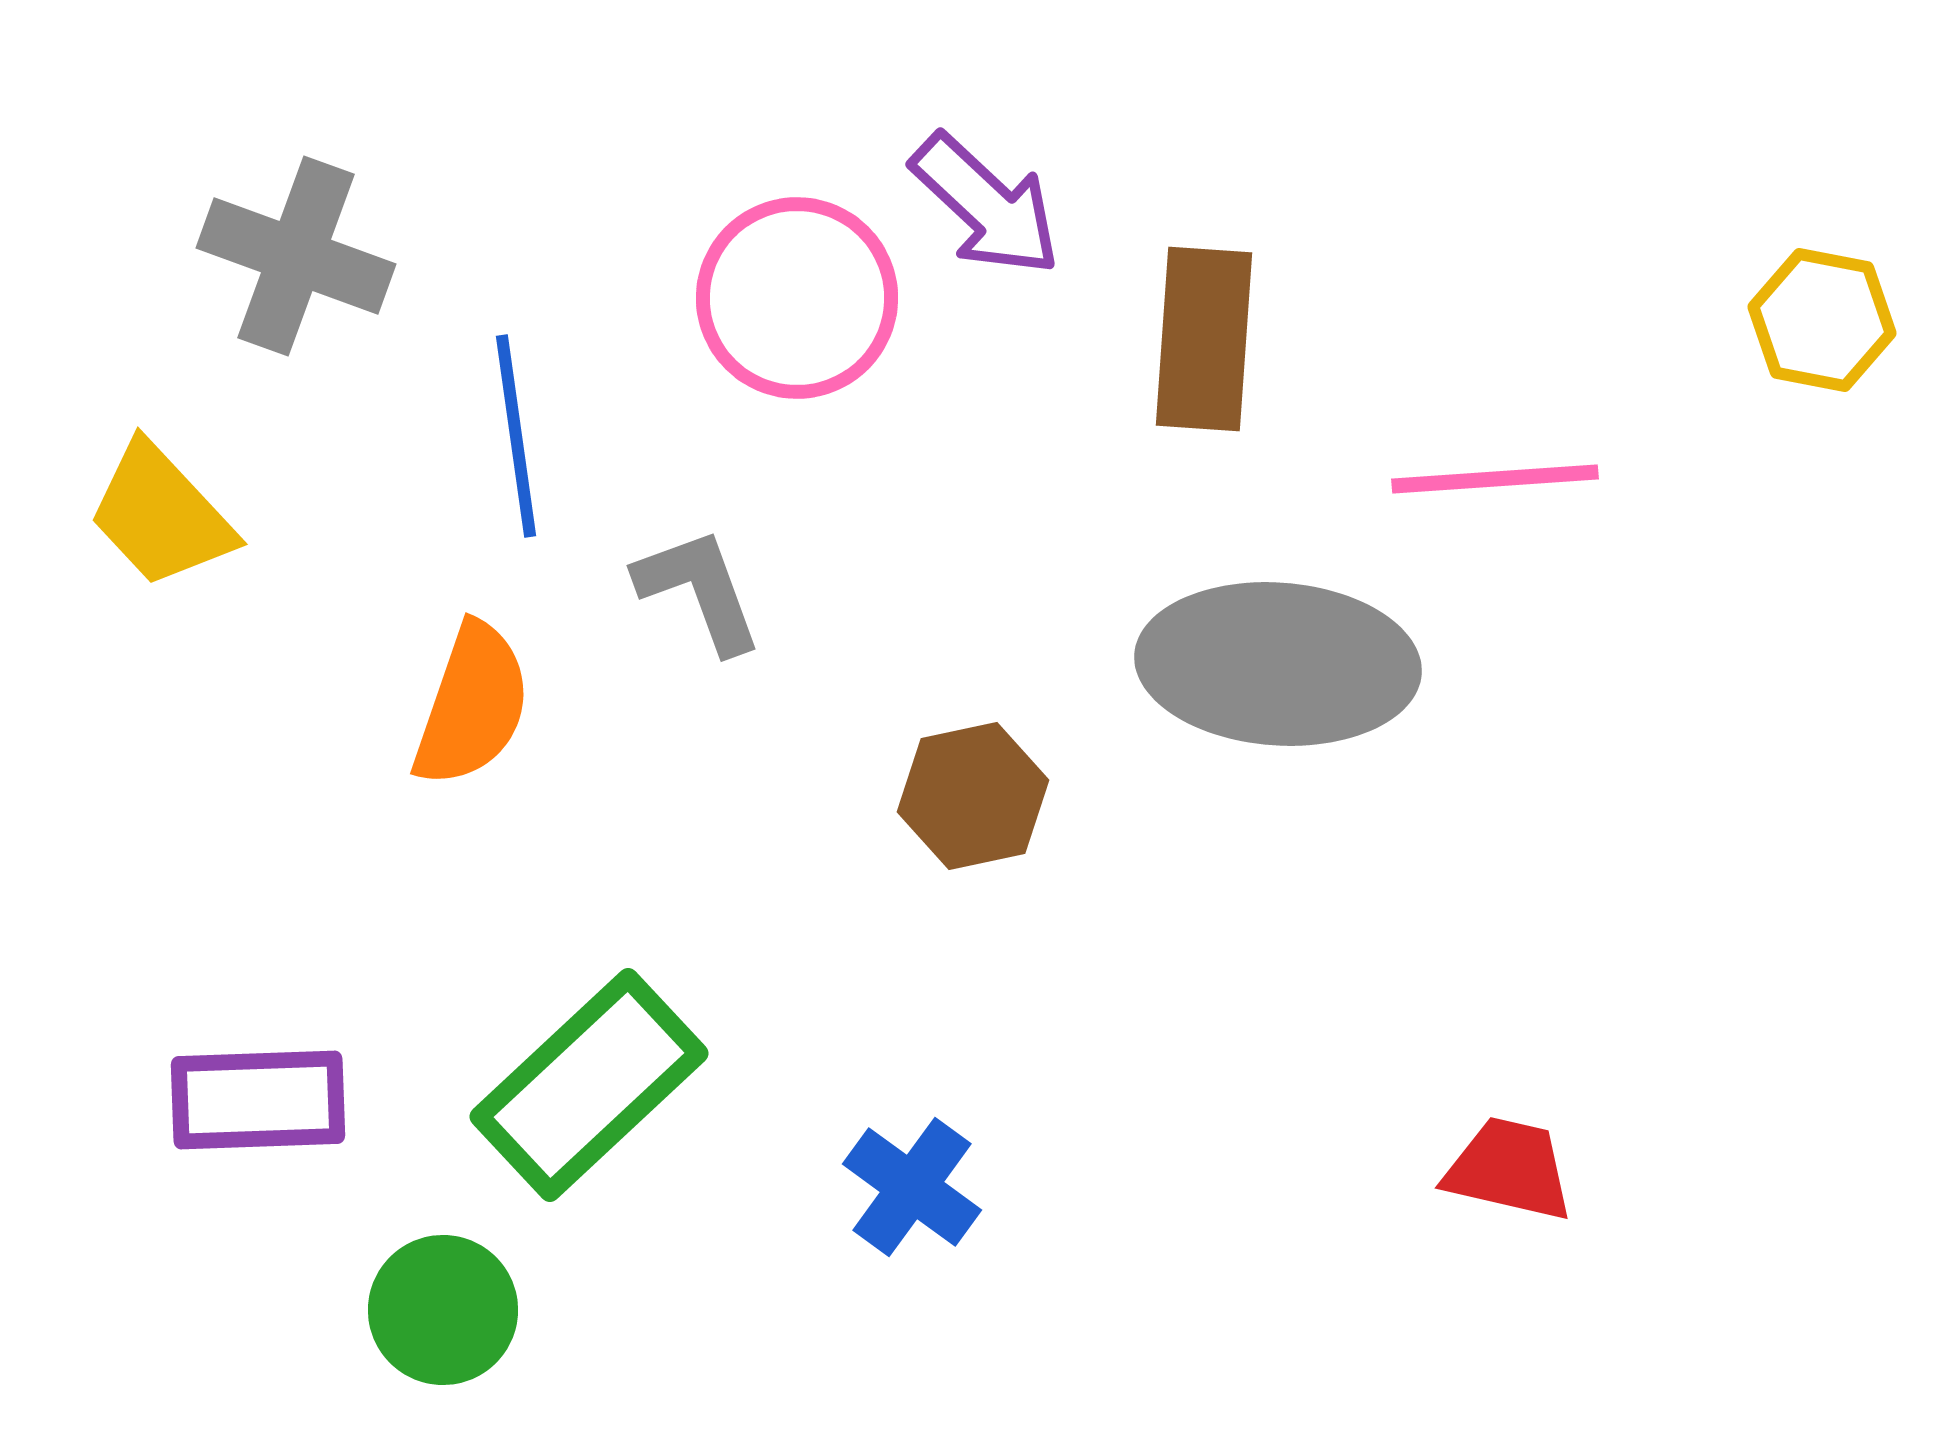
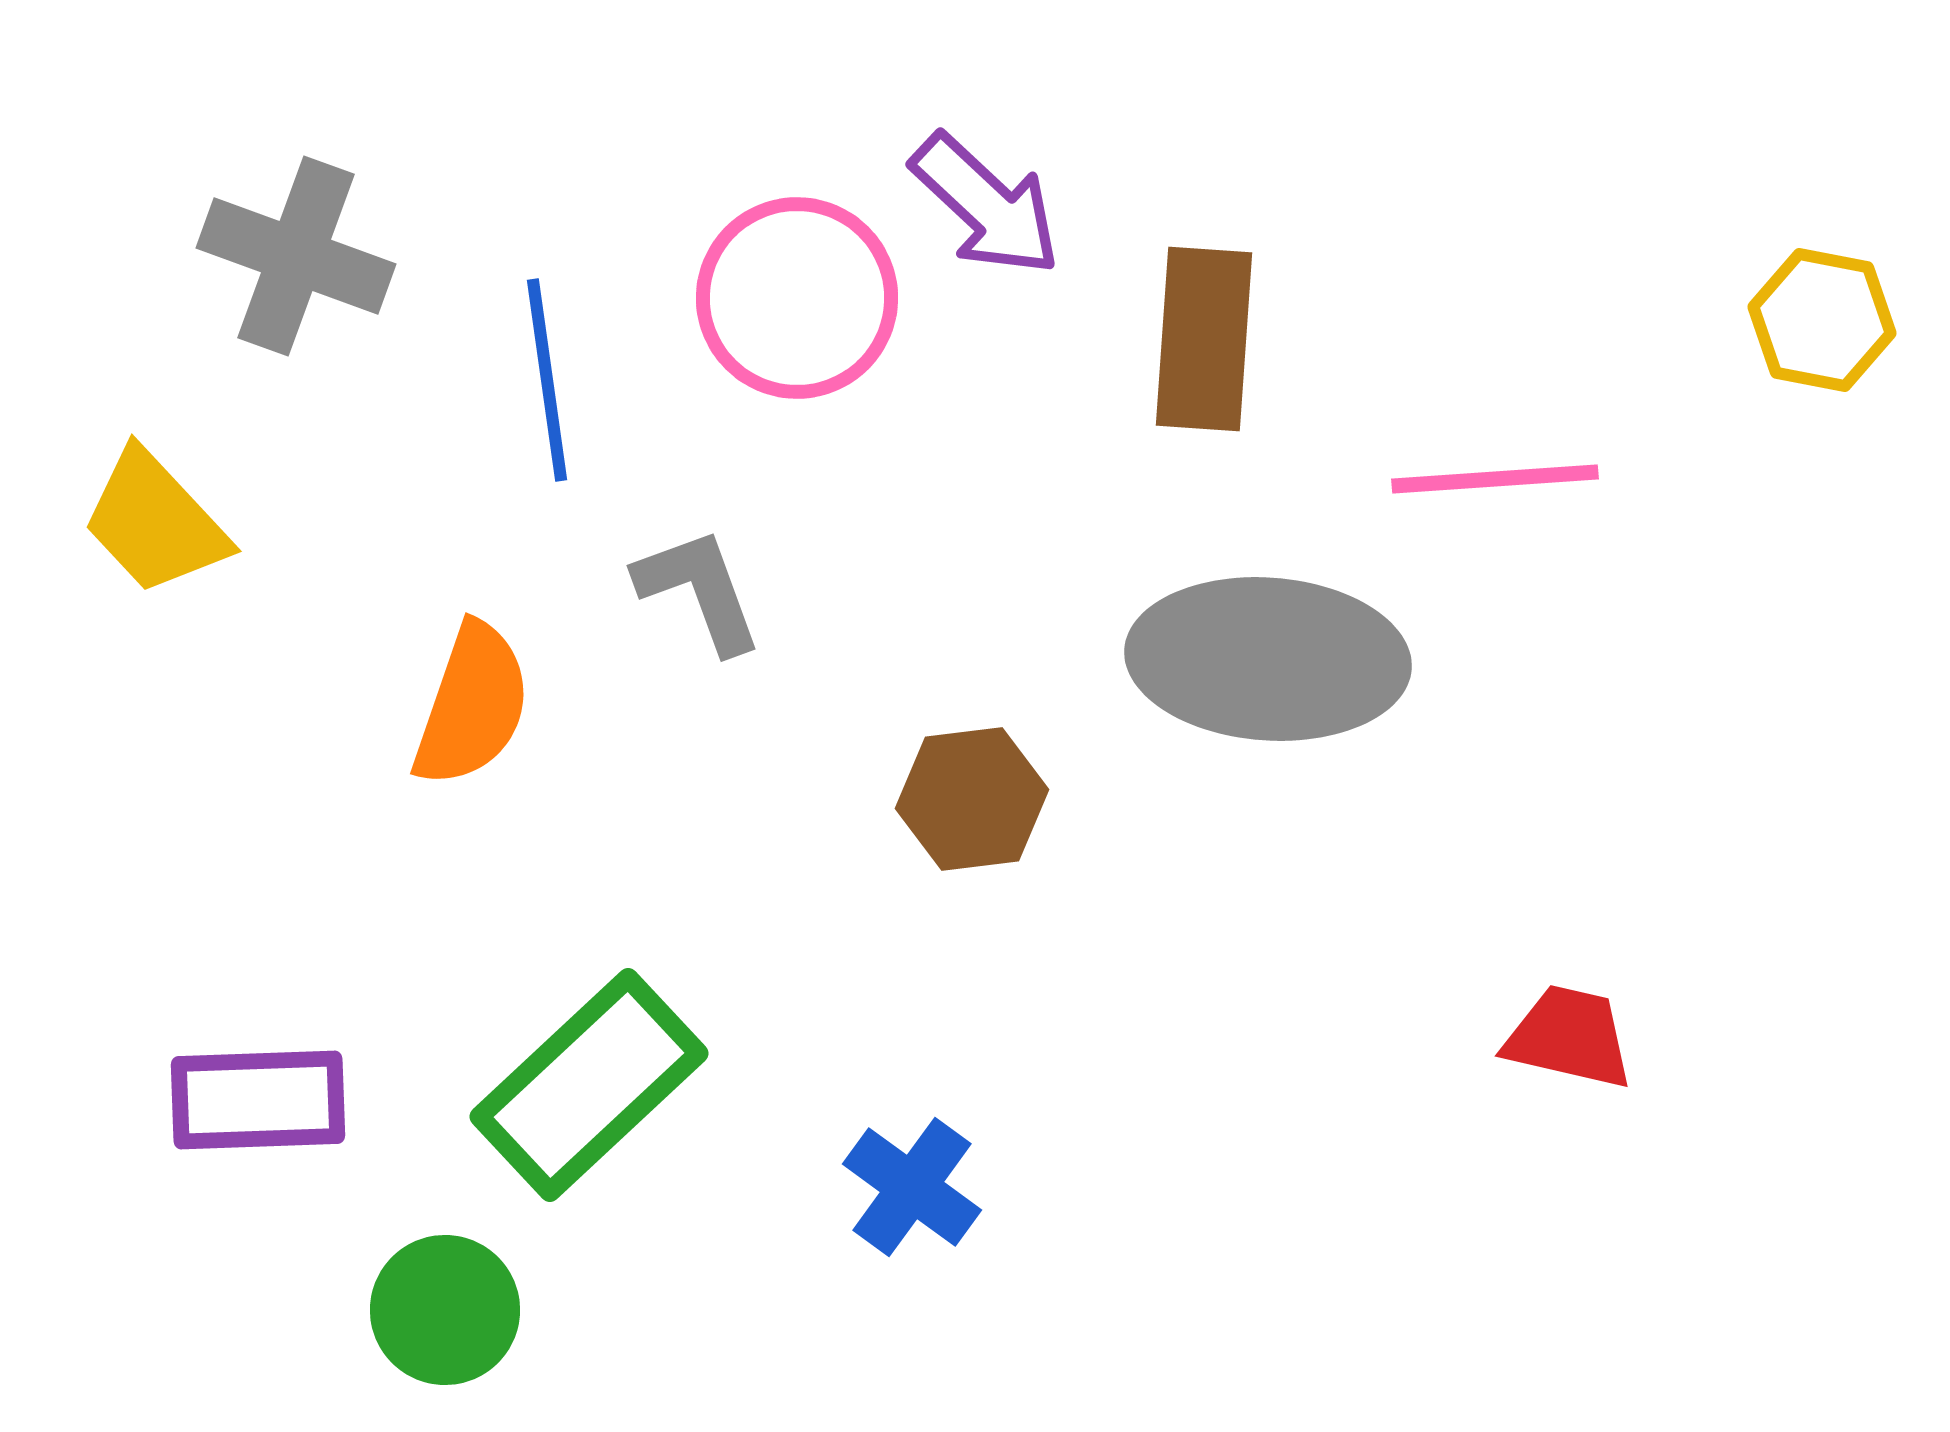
blue line: moved 31 px right, 56 px up
yellow trapezoid: moved 6 px left, 7 px down
gray ellipse: moved 10 px left, 5 px up
brown hexagon: moved 1 px left, 3 px down; rotated 5 degrees clockwise
red trapezoid: moved 60 px right, 132 px up
green circle: moved 2 px right
